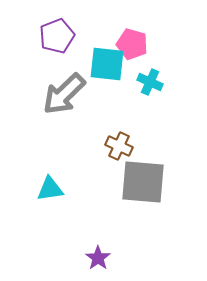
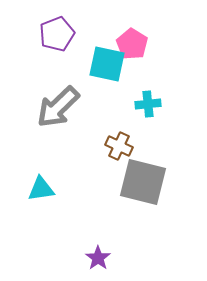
purple pentagon: moved 2 px up
pink pentagon: rotated 16 degrees clockwise
cyan square: rotated 6 degrees clockwise
cyan cross: moved 2 px left, 22 px down; rotated 30 degrees counterclockwise
gray arrow: moved 6 px left, 13 px down
gray square: rotated 9 degrees clockwise
cyan triangle: moved 9 px left
